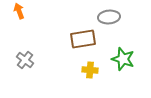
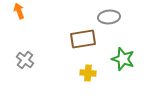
yellow cross: moved 2 px left, 3 px down
